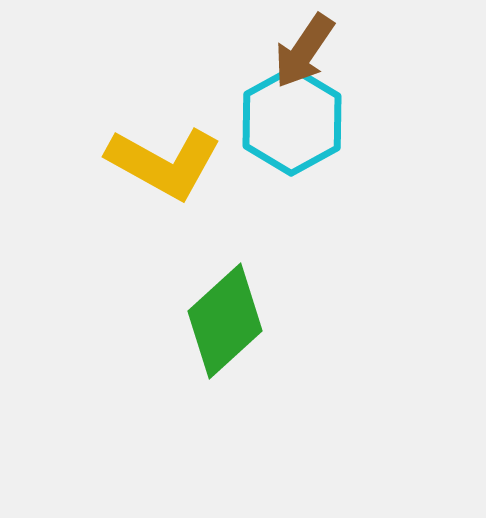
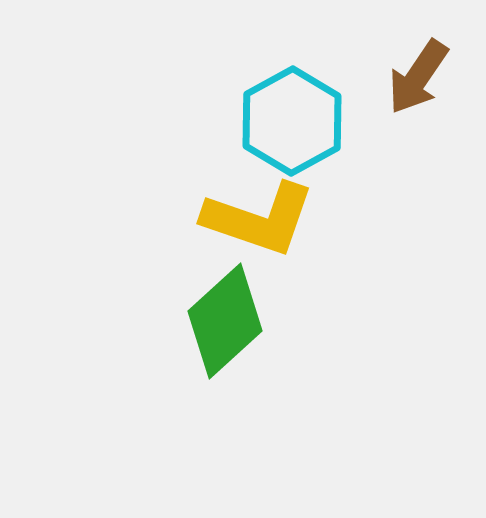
brown arrow: moved 114 px right, 26 px down
yellow L-shape: moved 95 px right, 56 px down; rotated 10 degrees counterclockwise
